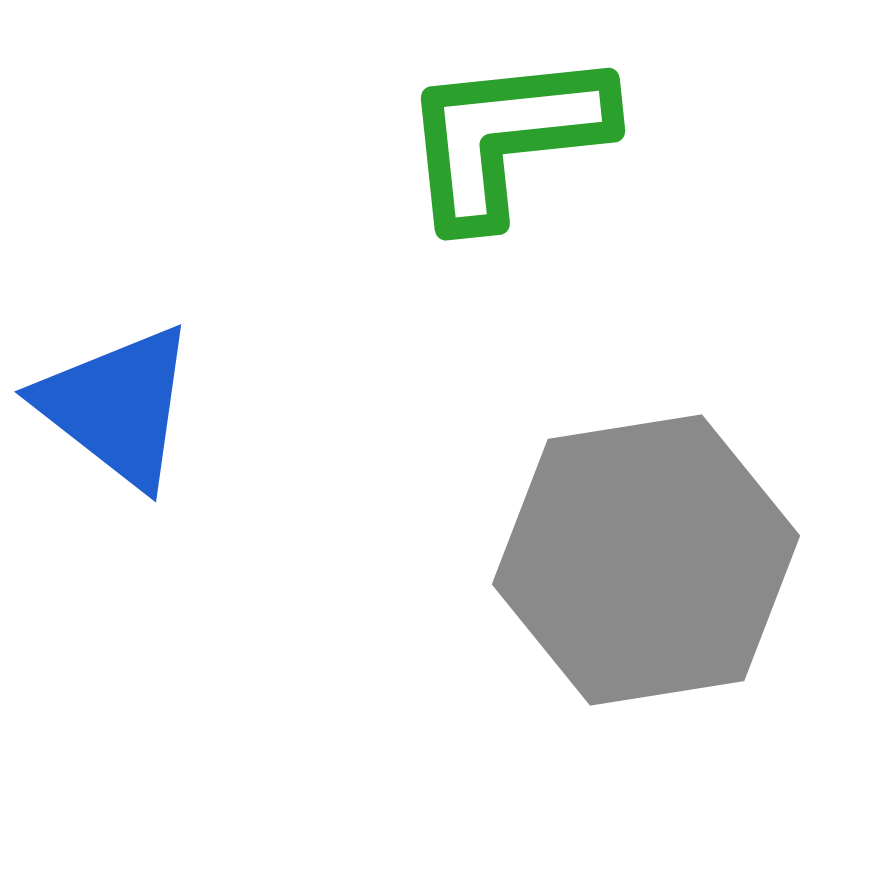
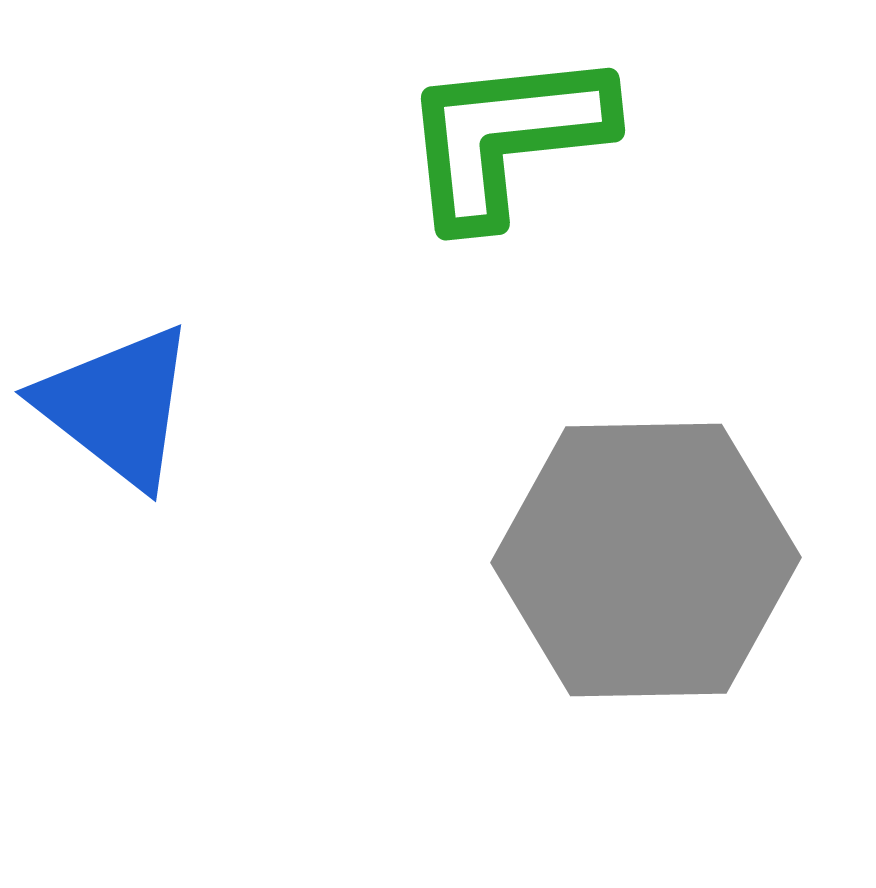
gray hexagon: rotated 8 degrees clockwise
